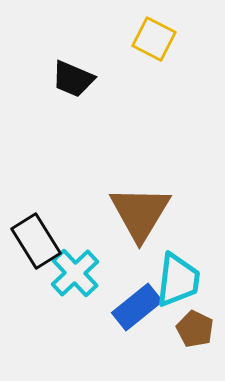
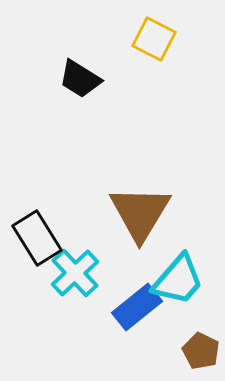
black trapezoid: moved 7 px right; rotated 9 degrees clockwise
black rectangle: moved 1 px right, 3 px up
cyan trapezoid: rotated 34 degrees clockwise
brown pentagon: moved 6 px right, 22 px down
